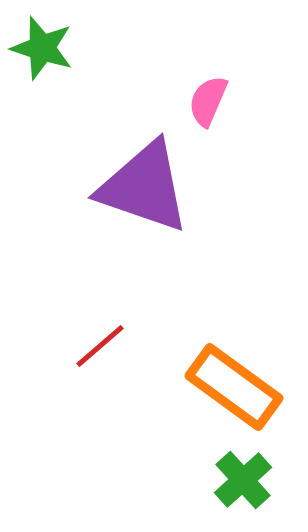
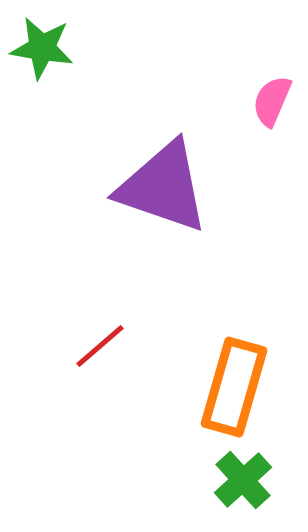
green star: rotated 8 degrees counterclockwise
pink semicircle: moved 64 px right
purple triangle: moved 19 px right
orange rectangle: rotated 70 degrees clockwise
